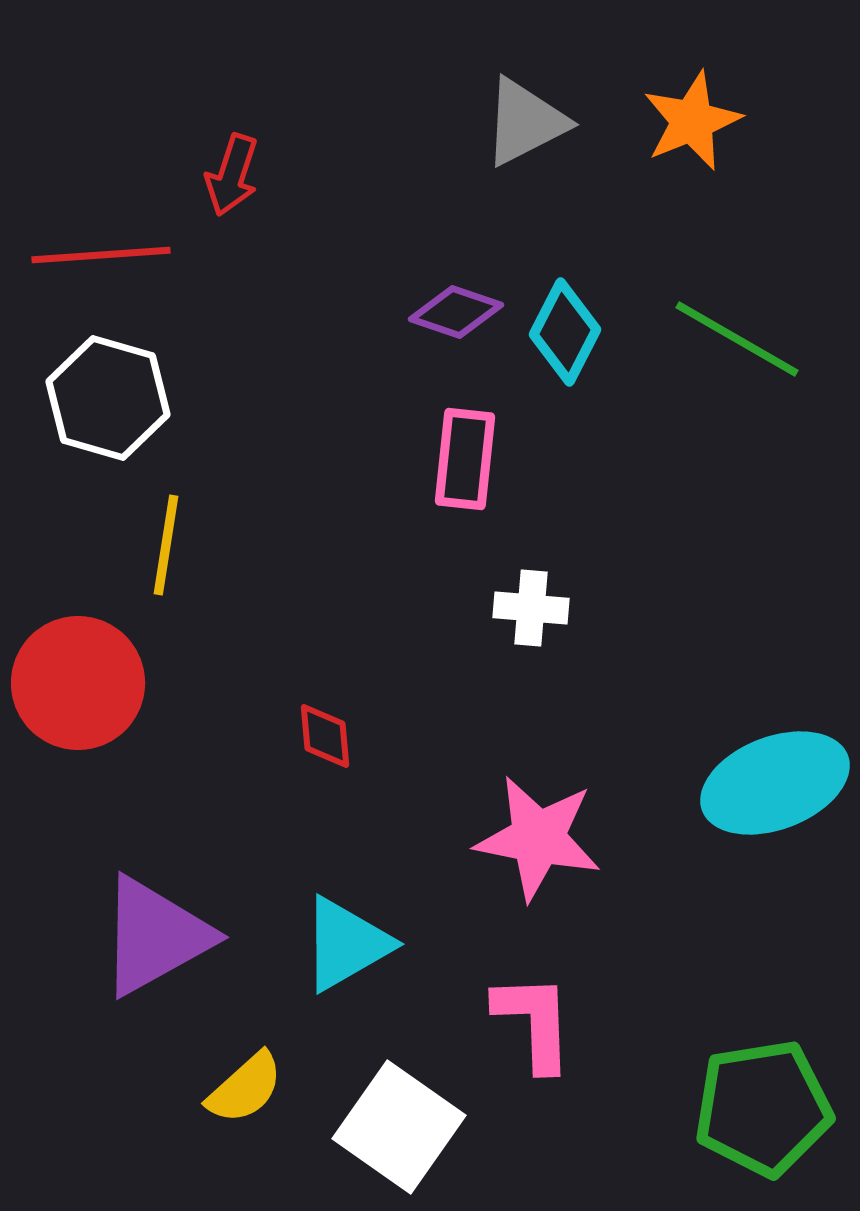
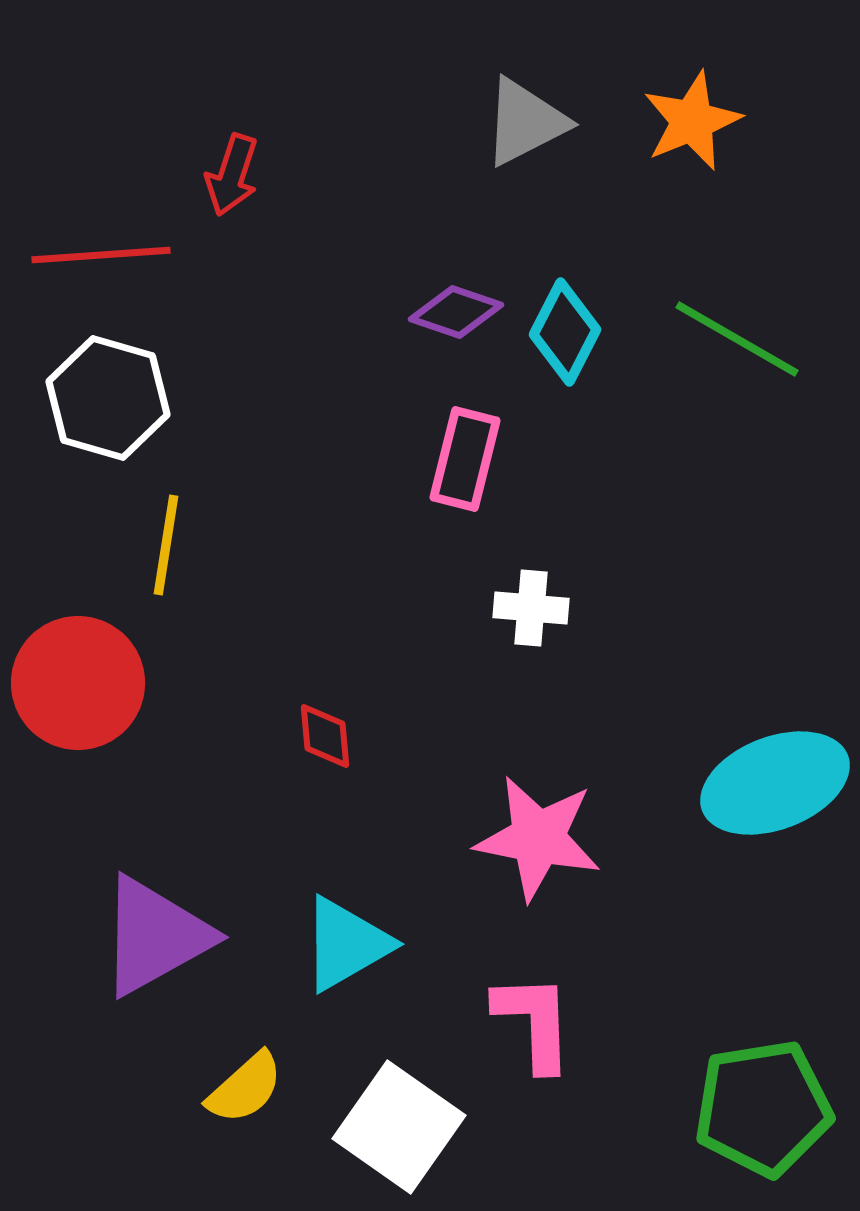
pink rectangle: rotated 8 degrees clockwise
